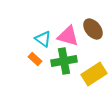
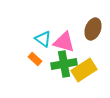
brown ellipse: rotated 60 degrees clockwise
pink triangle: moved 4 px left, 6 px down
green cross: moved 3 px down
yellow rectangle: moved 10 px left, 4 px up
